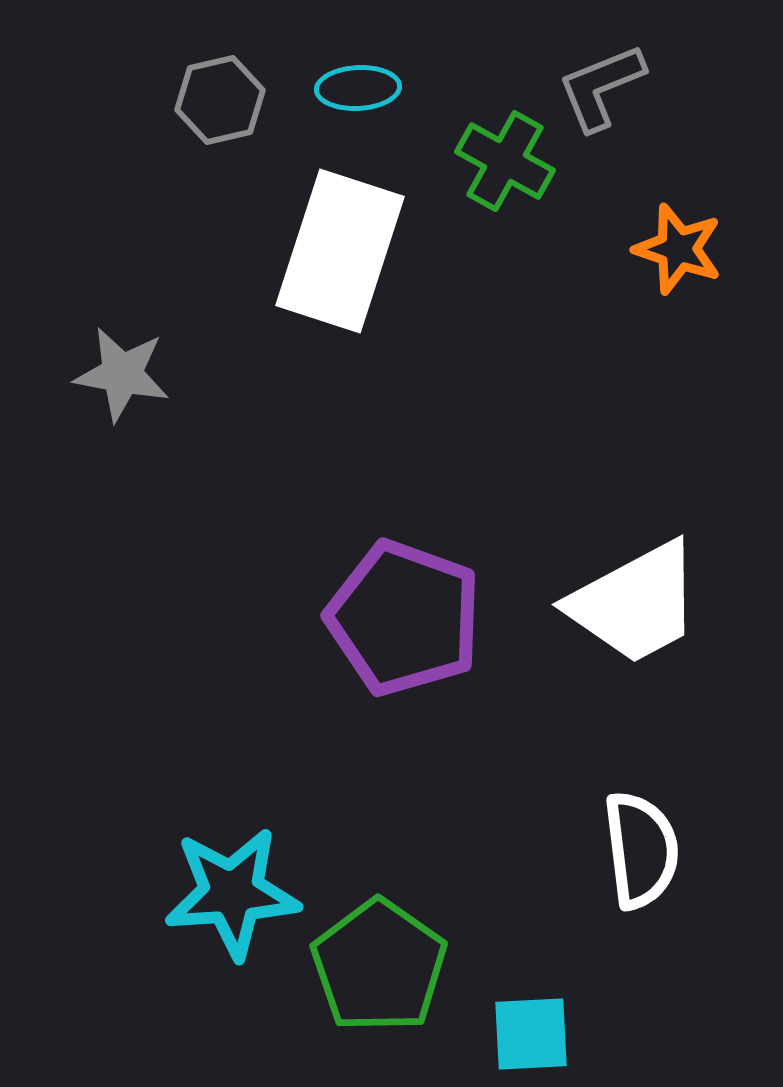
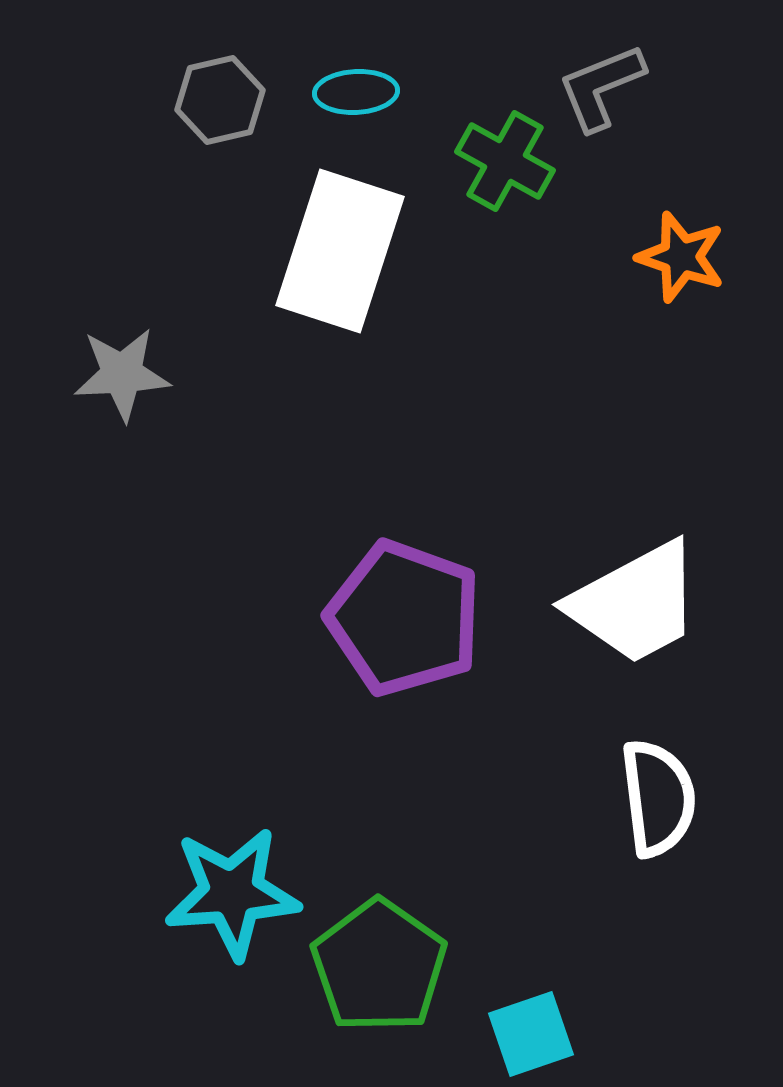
cyan ellipse: moved 2 px left, 4 px down
orange star: moved 3 px right, 8 px down
gray star: rotated 14 degrees counterclockwise
white semicircle: moved 17 px right, 52 px up
cyan square: rotated 16 degrees counterclockwise
